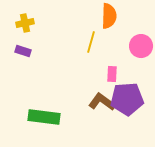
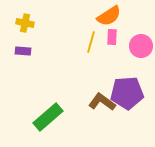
orange semicircle: rotated 55 degrees clockwise
yellow cross: rotated 24 degrees clockwise
purple rectangle: rotated 14 degrees counterclockwise
pink rectangle: moved 37 px up
purple pentagon: moved 6 px up
green rectangle: moved 4 px right; rotated 48 degrees counterclockwise
